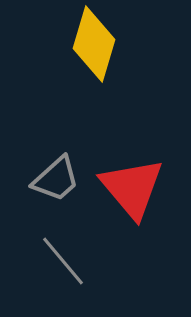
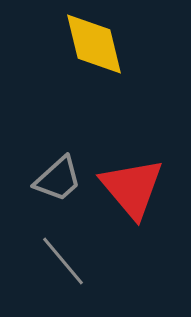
yellow diamond: rotated 30 degrees counterclockwise
gray trapezoid: moved 2 px right
